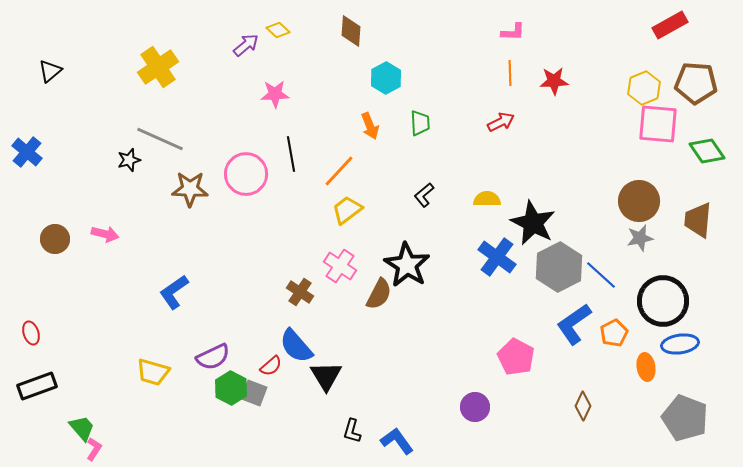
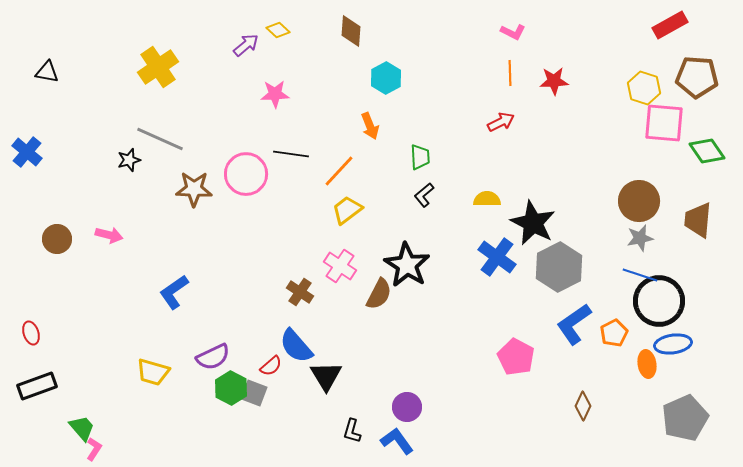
pink L-shape at (513, 32): rotated 25 degrees clockwise
black triangle at (50, 71): moved 3 px left, 1 px down; rotated 50 degrees clockwise
brown pentagon at (696, 83): moved 1 px right, 6 px up
yellow hexagon at (644, 88): rotated 20 degrees counterclockwise
green trapezoid at (420, 123): moved 34 px down
pink square at (658, 124): moved 6 px right, 1 px up
black line at (291, 154): rotated 72 degrees counterclockwise
brown star at (190, 189): moved 4 px right
pink arrow at (105, 234): moved 4 px right, 1 px down
brown circle at (55, 239): moved 2 px right
blue line at (601, 275): moved 39 px right; rotated 24 degrees counterclockwise
black circle at (663, 301): moved 4 px left
blue ellipse at (680, 344): moved 7 px left
orange ellipse at (646, 367): moved 1 px right, 3 px up
purple circle at (475, 407): moved 68 px left
gray pentagon at (685, 418): rotated 27 degrees clockwise
